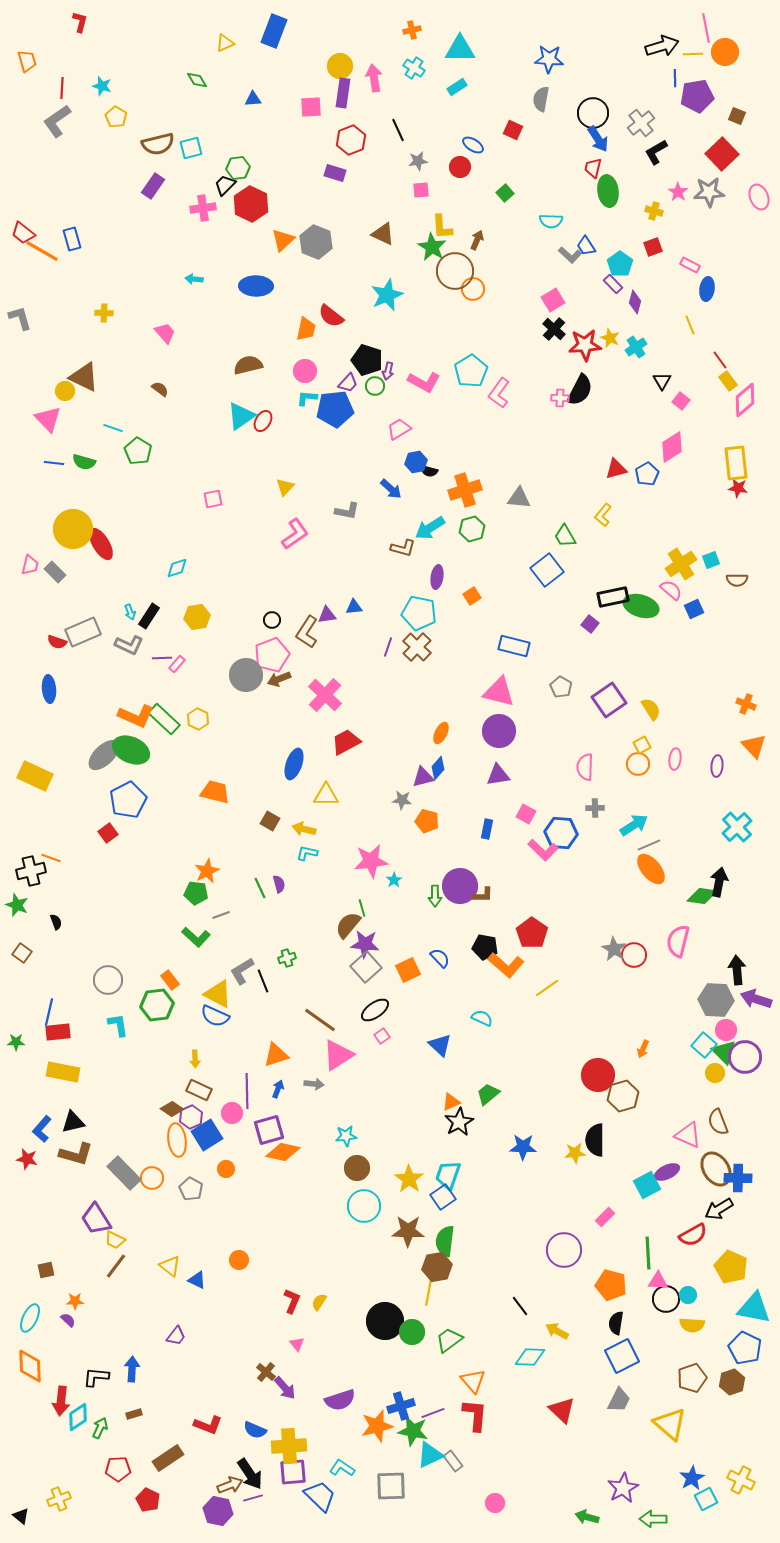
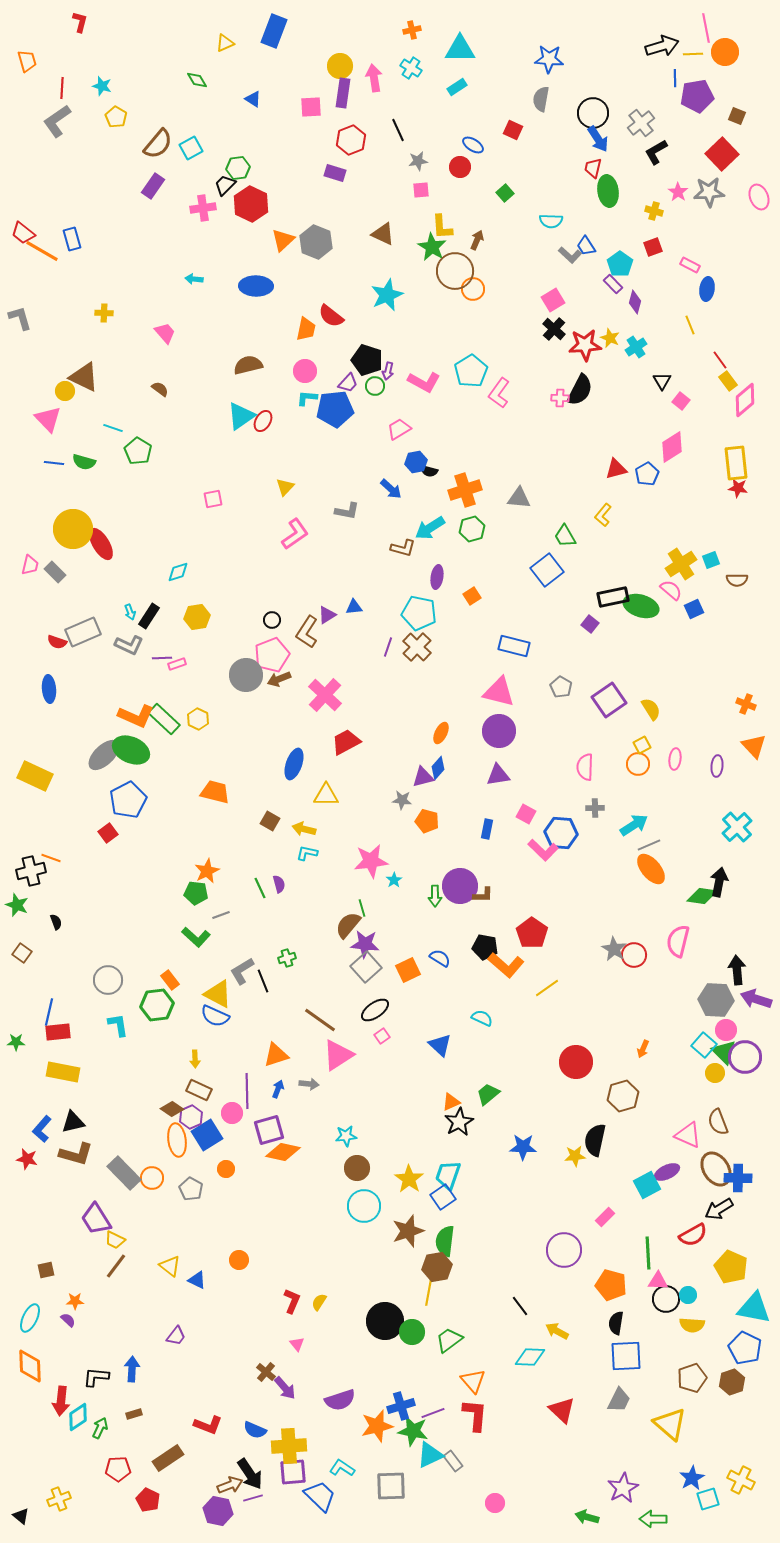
cyan cross at (414, 68): moved 3 px left
blue triangle at (253, 99): rotated 36 degrees clockwise
brown semicircle at (158, 144): rotated 36 degrees counterclockwise
cyan square at (191, 148): rotated 15 degrees counterclockwise
cyan diamond at (177, 568): moved 1 px right, 4 px down
purple triangle at (327, 615): rotated 24 degrees counterclockwise
pink rectangle at (177, 664): rotated 30 degrees clockwise
blue semicircle at (440, 958): rotated 15 degrees counterclockwise
red circle at (598, 1075): moved 22 px left, 13 px up
gray arrow at (314, 1084): moved 5 px left
black semicircle at (595, 1140): rotated 12 degrees clockwise
yellow star at (575, 1153): moved 3 px down
brown star at (408, 1231): rotated 20 degrees counterclockwise
blue square at (622, 1356): moved 4 px right; rotated 24 degrees clockwise
cyan square at (706, 1499): moved 2 px right; rotated 10 degrees clockwise
